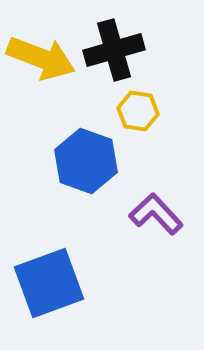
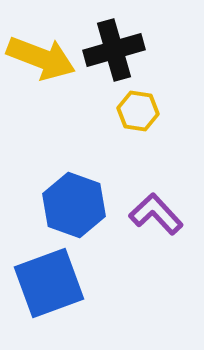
blue hexagon: moved 12 px left, 44 px down
